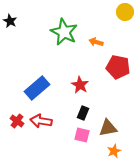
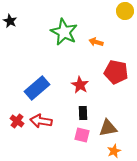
yellow circle: moved 1 px up
red pentagon: moved 2 px left, 5 px down
black rectangle: rotated 24 degrees counterclockwise
